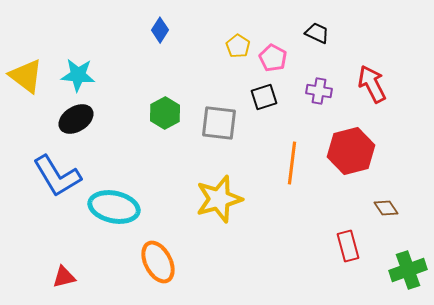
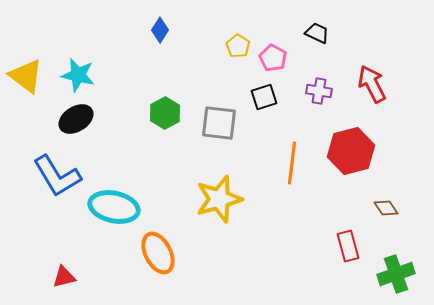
cyan star: rotated 8 degrees clockwise
orange ellipse: moved 9 px up
green cross: moved 12 px left, 4 px down
